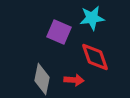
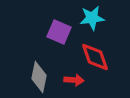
gray diamond: moved 3 px left, 2 px up
